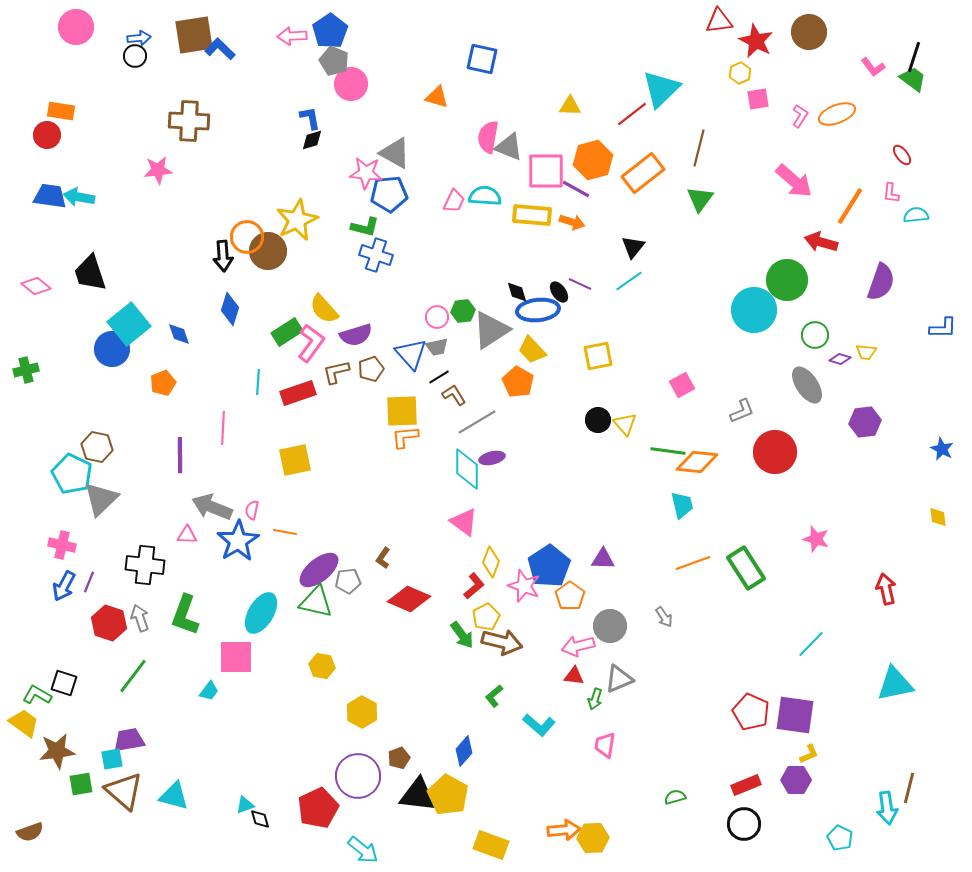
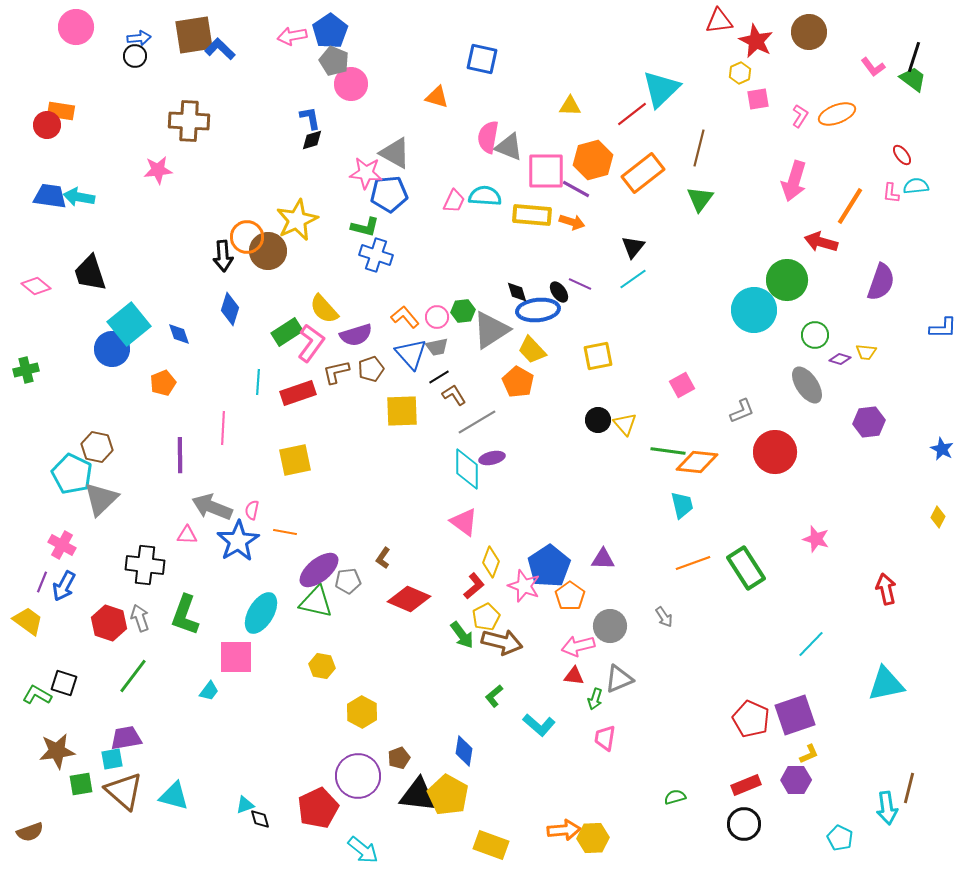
pink arrow at (292, 36): rotated 8 degrees counterclockwise
red circle at (47, 135): moved 10 px up
pink arrow at (794, 181): rotated 66 degrees clockwise
cyan semicircle at (916, 215): moved 29 px up
cyan line at (629, 281): moved 4 px right, 2 px up
purple hexagon at (865, 422): moved 4 px right
orange L-shape at (405, 437): moved 120 px up; rotated 56 degrees clockwise
yellow diamond at (938, 517): rotated 35 degrees clockwise
pink cross at (62, 545): rotated 16 degrees clockwise
purple line at (89, 582): moved 47 px left
cyan triangle at (895, 684): moved 9 px left
red pentagon at (751, 712): moved 7 px down
purple square at (795, 715): rotated 27 degrees counterclockwise
yellow trapezoid at (24, 723): moved 4 px right, 102 px up
purple trapezoid at (129, 740): moved 3 px left, 2 px up
pink trapezoid at (605, 745): moved 7 px up
blue diamond at (464, 751): rotated 32 degrees counterclockwise
